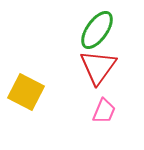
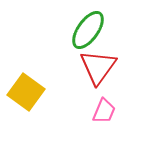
green ellipse: moved 9 px left
yellow square: rotated 9 degrees clockwise
